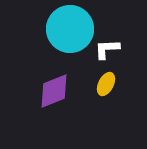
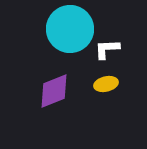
yellow ellipse: rotated 50 degrees clockwise
